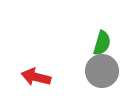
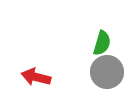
gray circle: moved 5 px right, 1 px down
